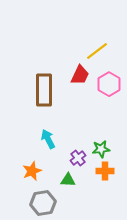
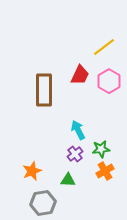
yellow line: moved 7 px right, 4 px up
pink hexagon: moved 3 px up
cyan arrow: moved 30 px right, 9 px up
purple cross: moved 3 px left, 4 px up
orange cross: rotated 30 degrees counterclockwise
